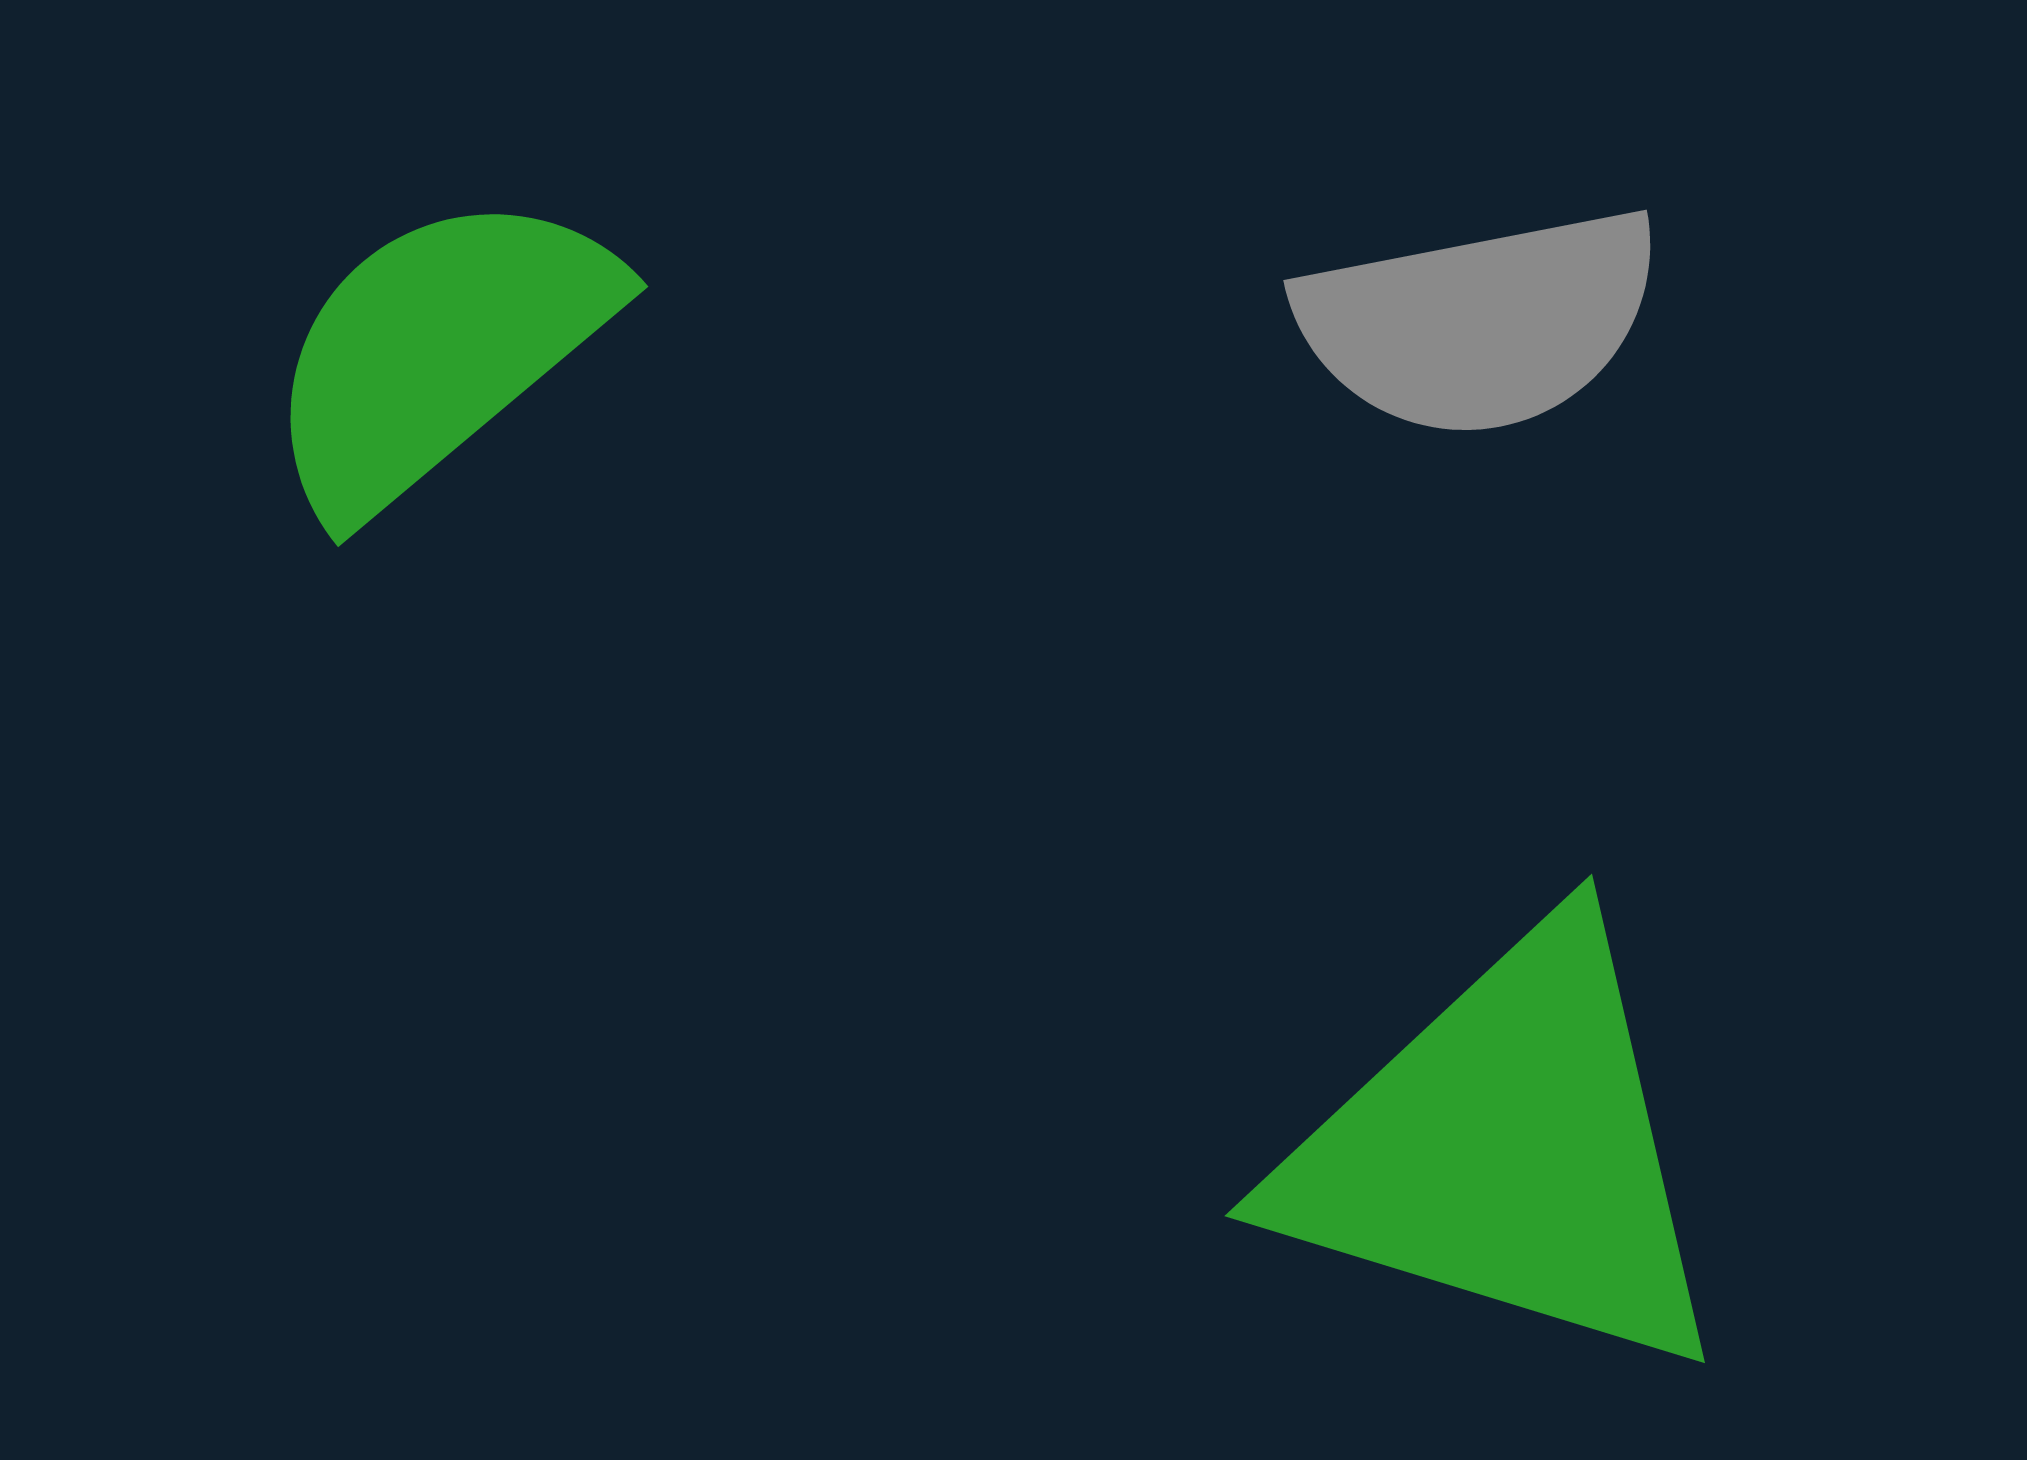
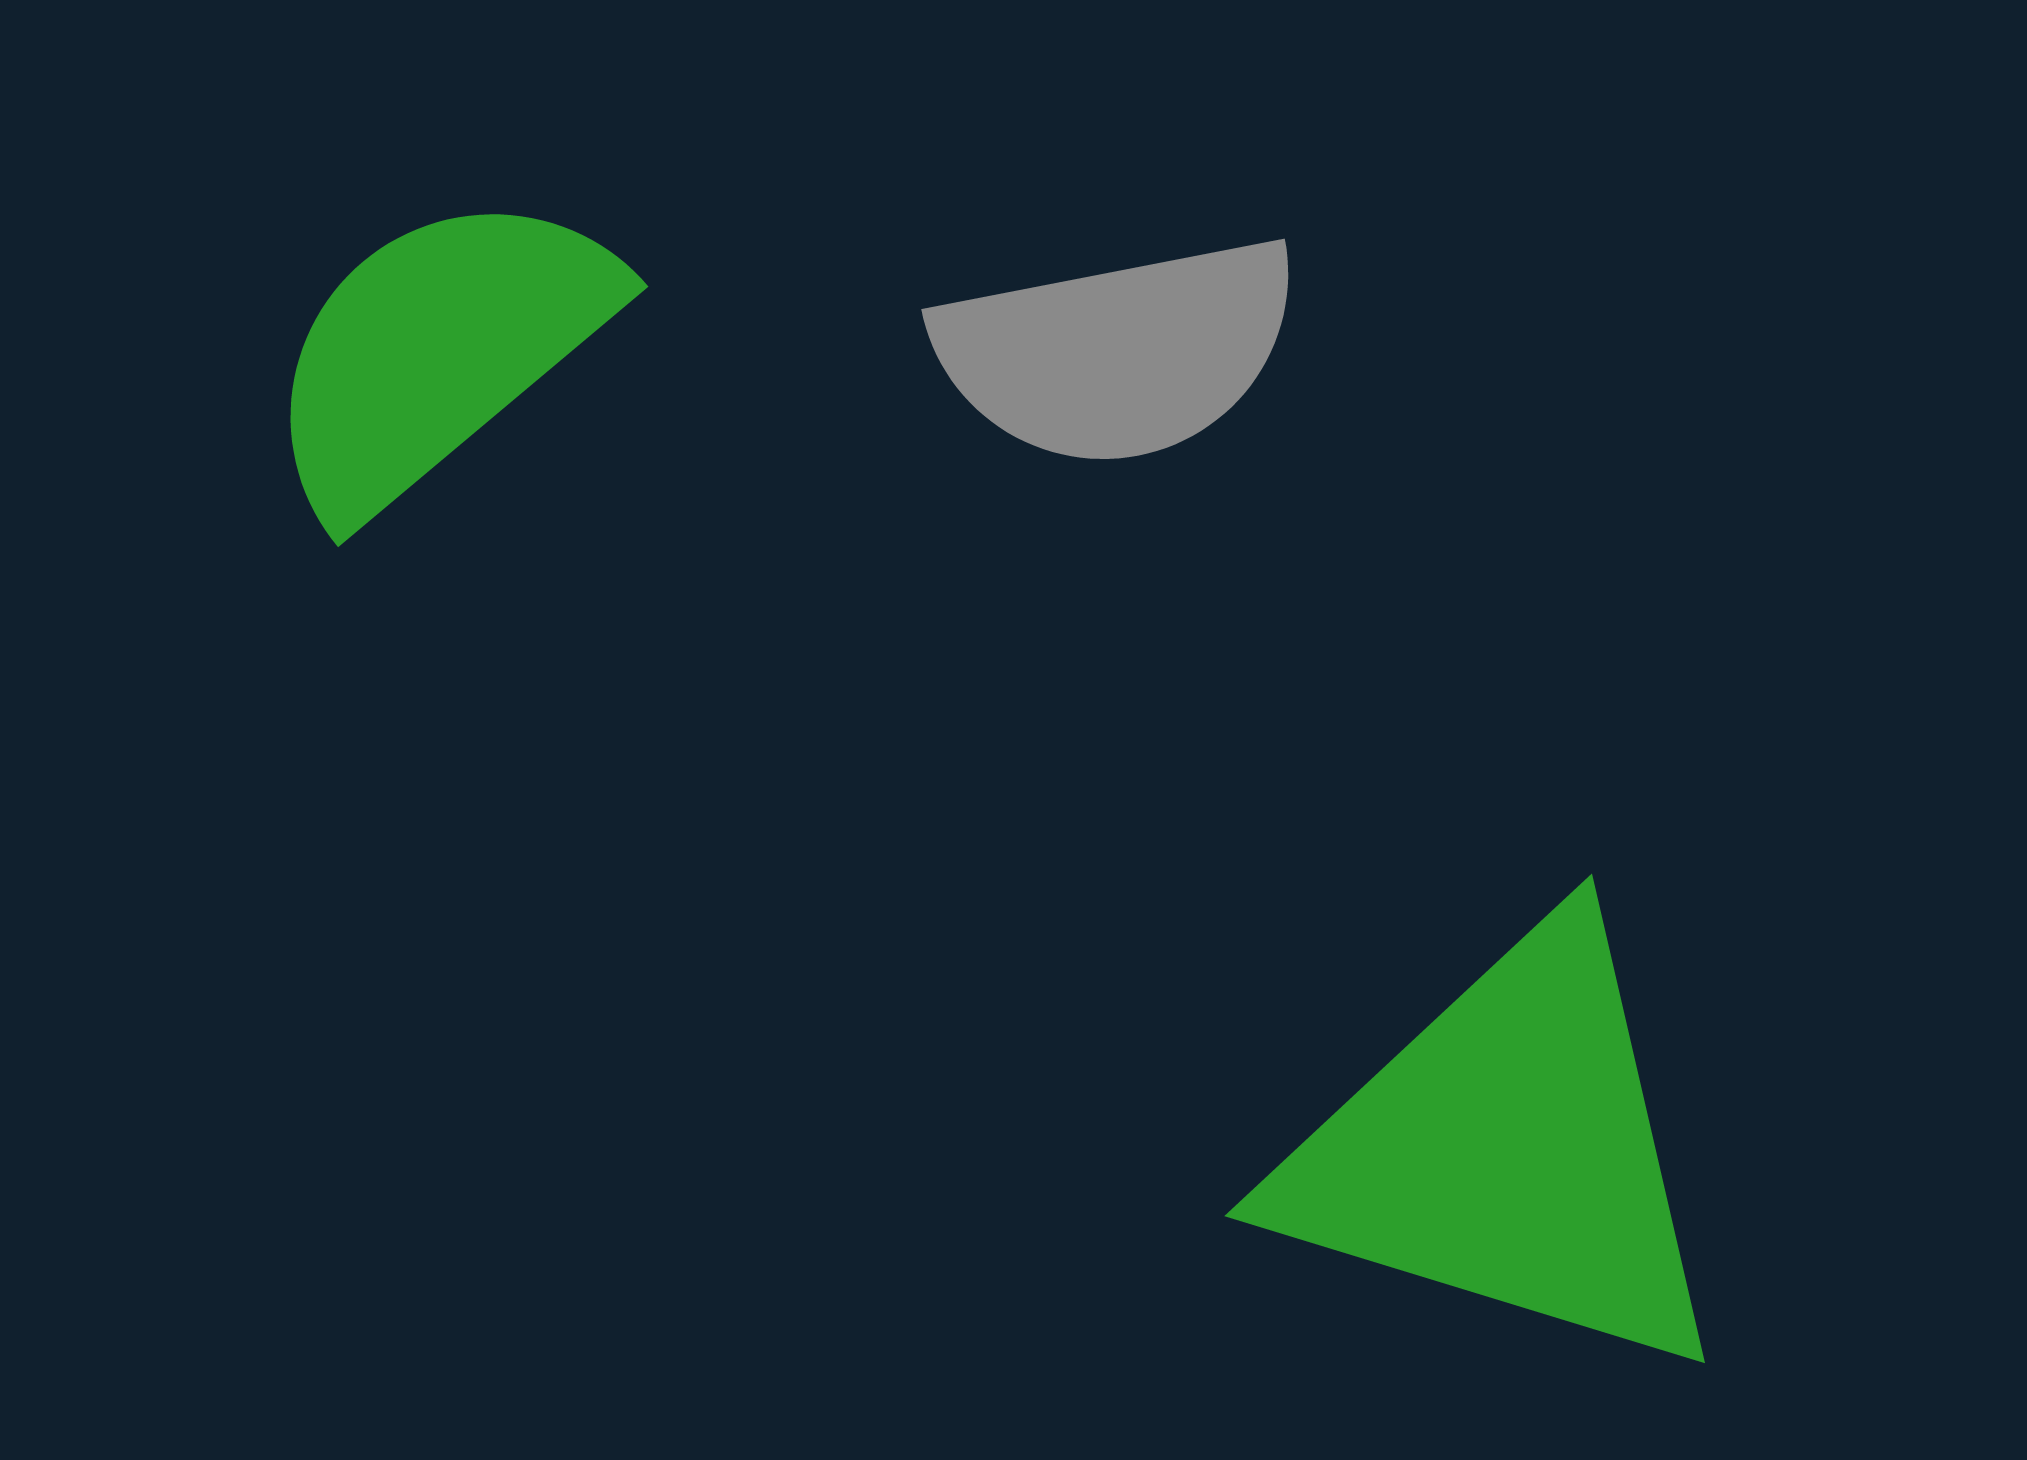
gray semicircle: moved 362 px left, 29 px down
